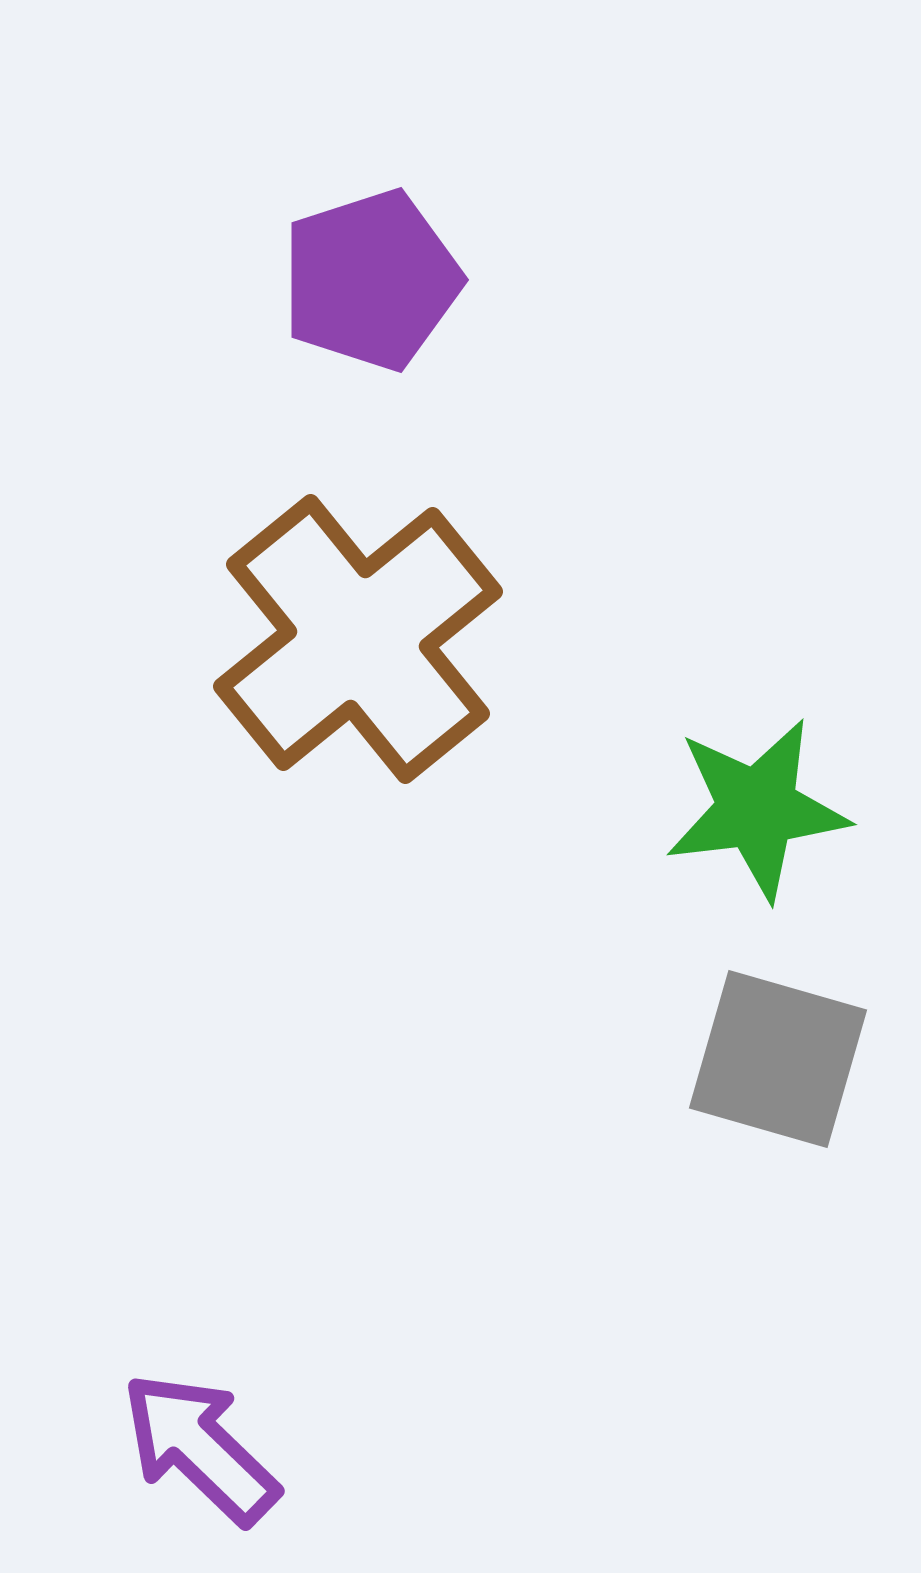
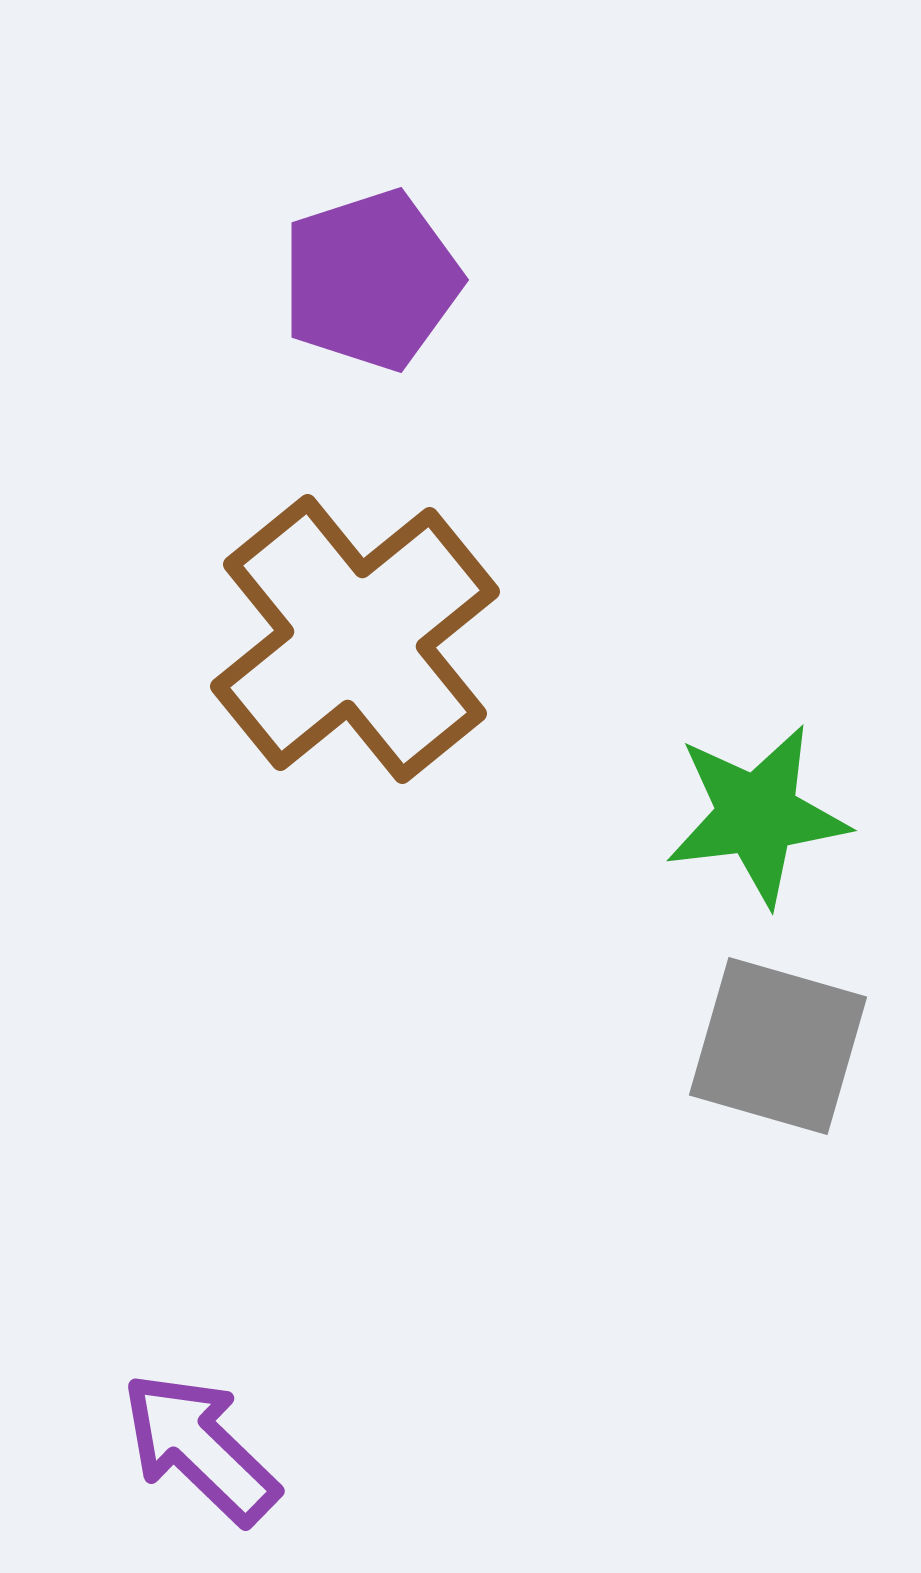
brown cross: moved 3 px left
green star: moved 6 px down
gray square: moved 13 px up
